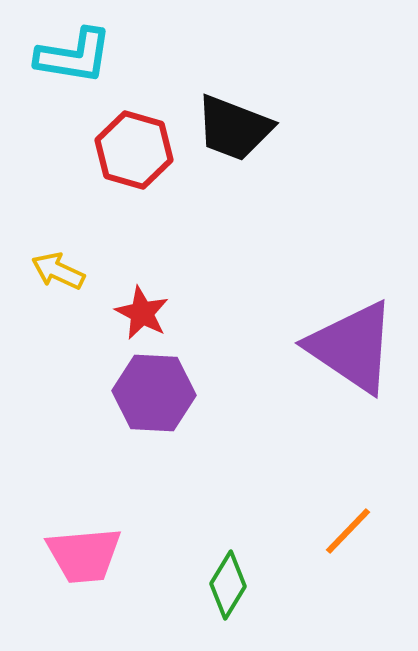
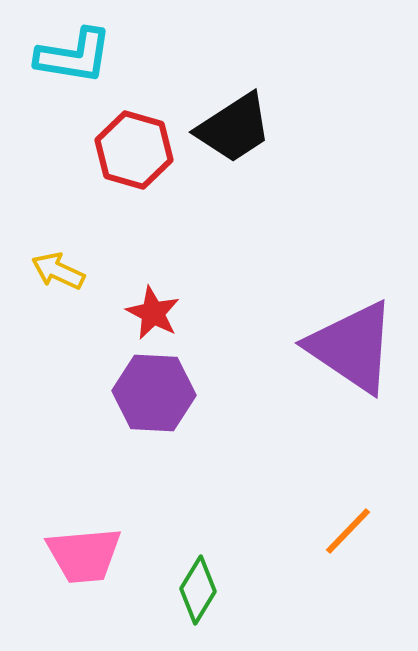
black trapezoid: rotated 54 degrees counterclockwise
red star: moved 11 px right
green diamond: moved 30 px left, 5 px down
